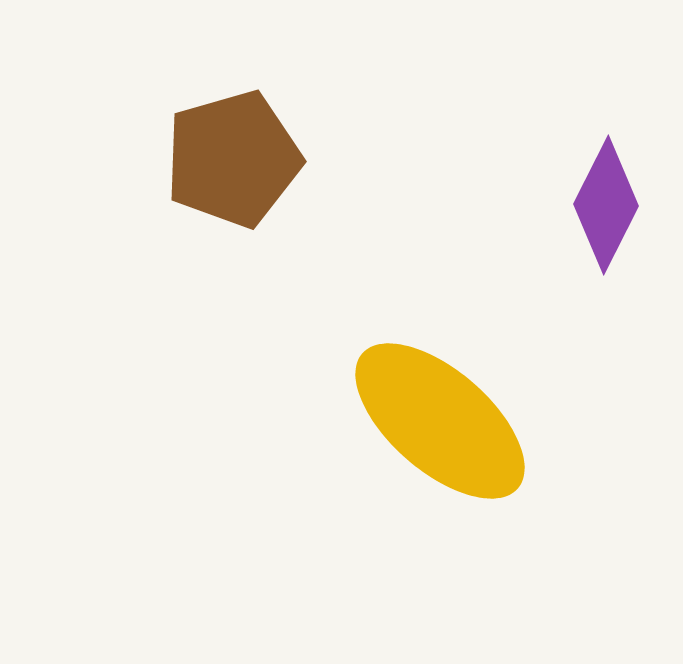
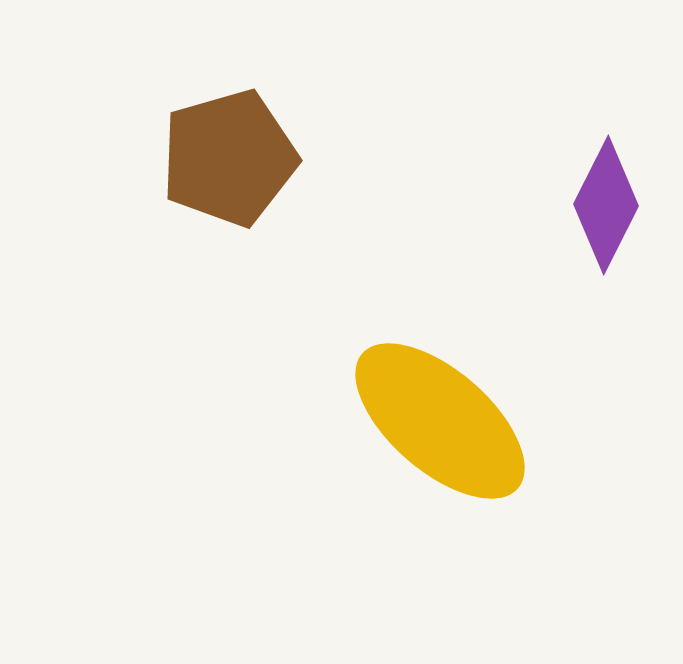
brown pentagon: moved 4 px left, 1 px up
